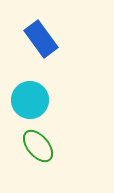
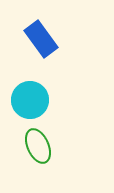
green ellipse: rotated 16 degrees clockwise
